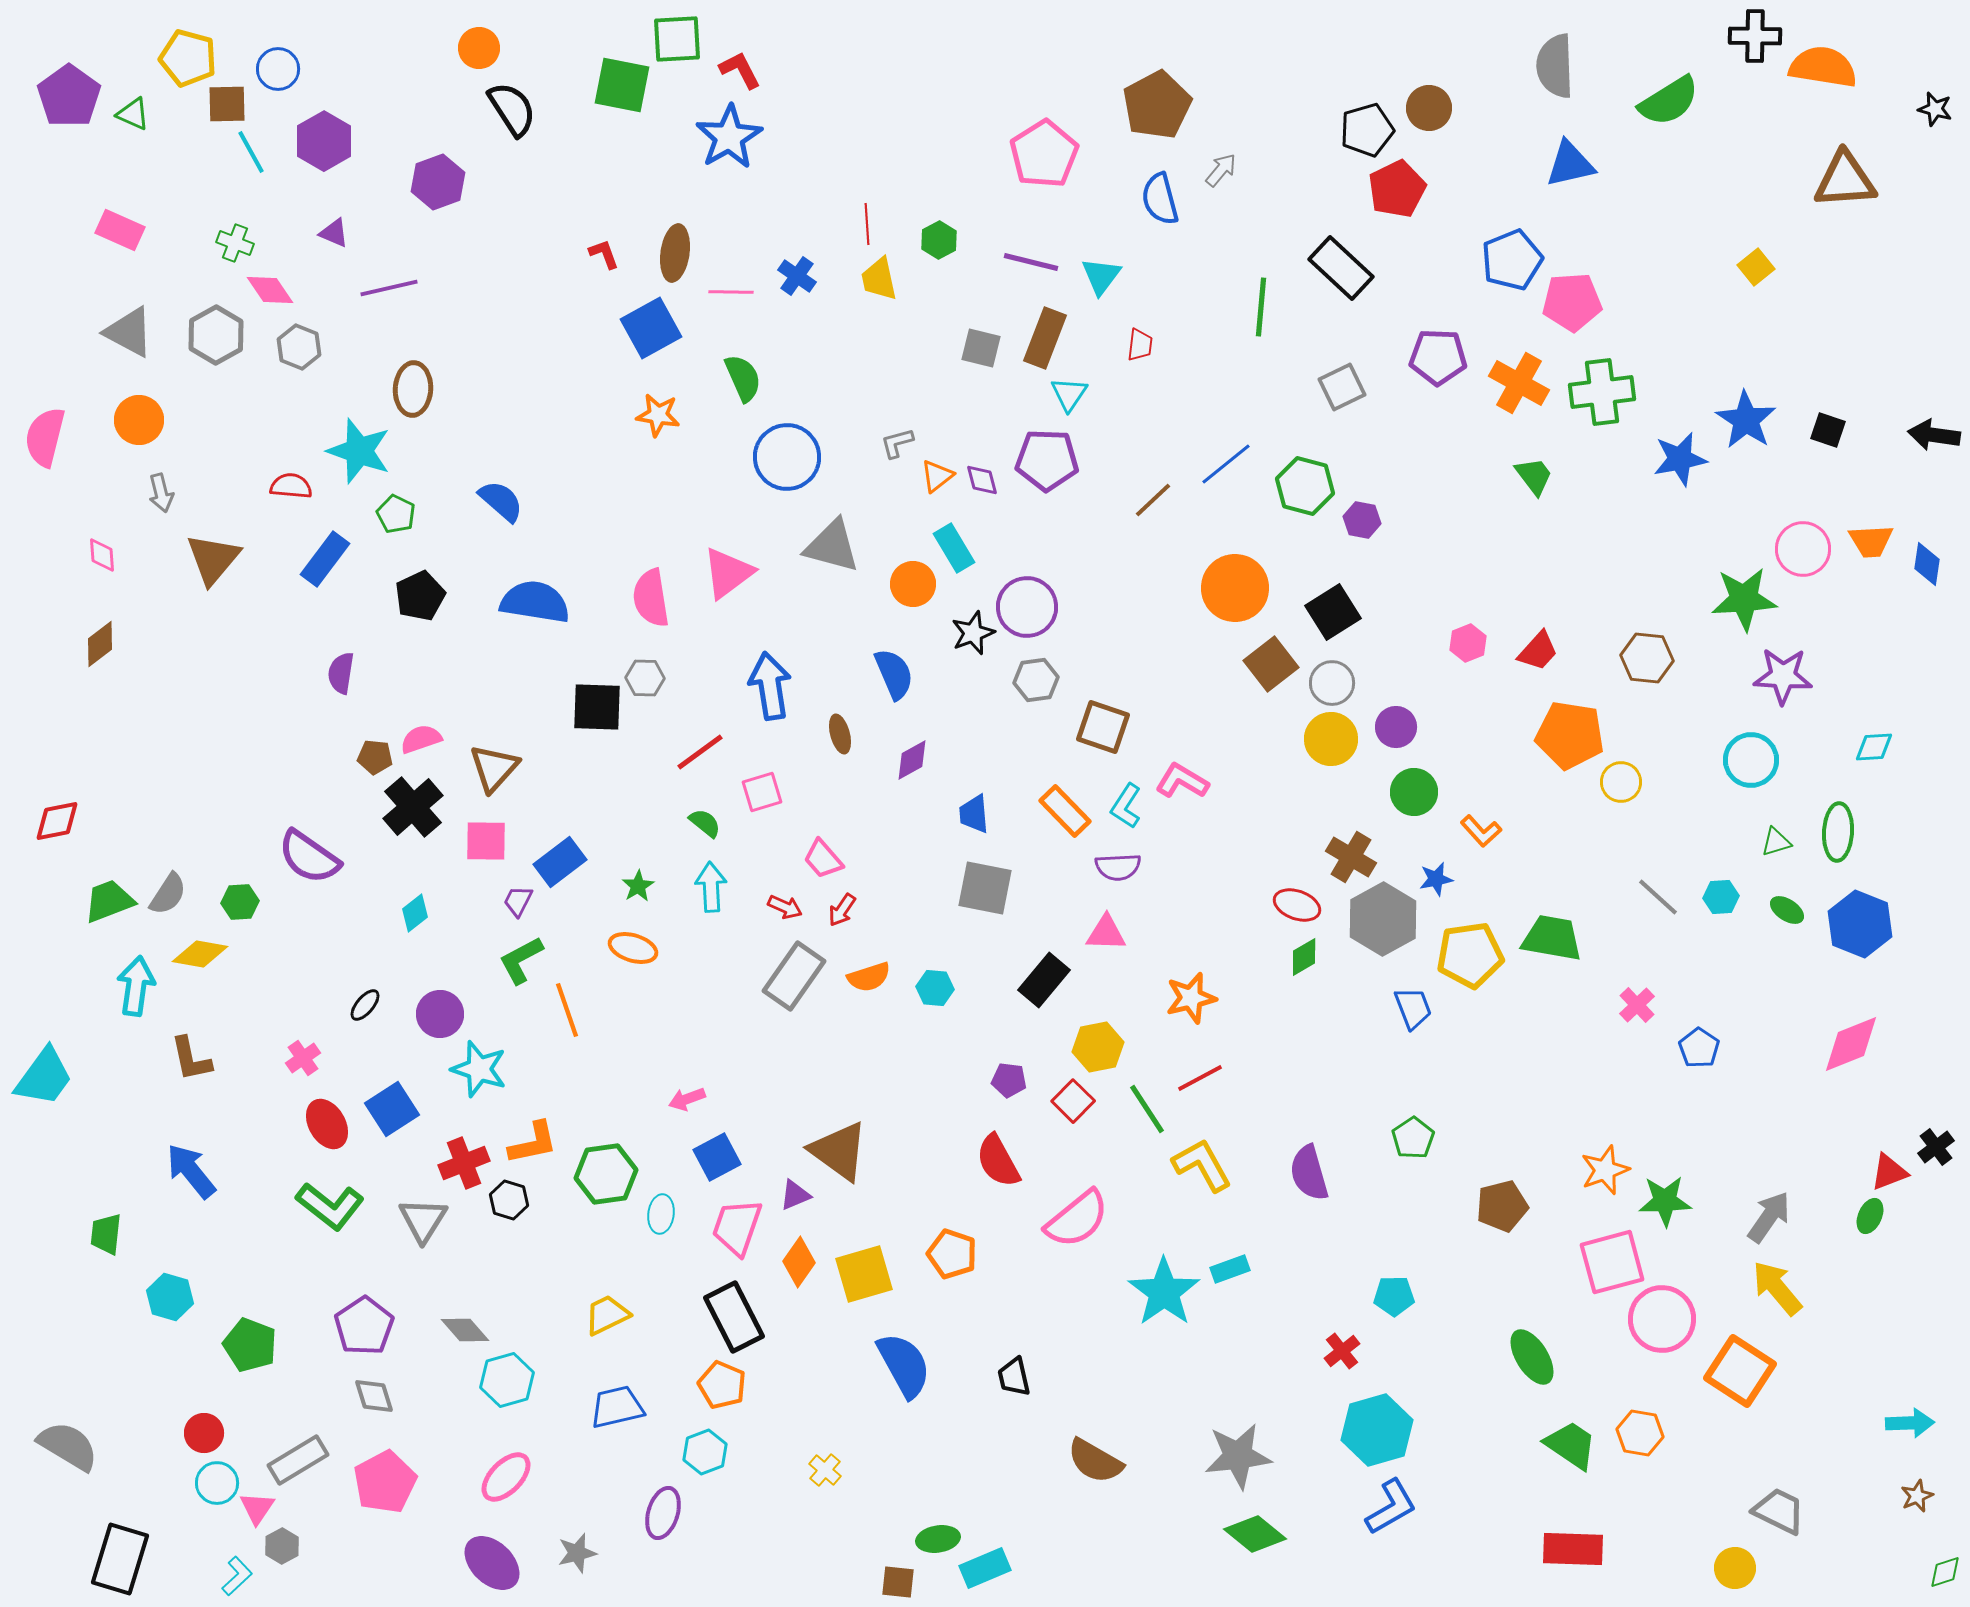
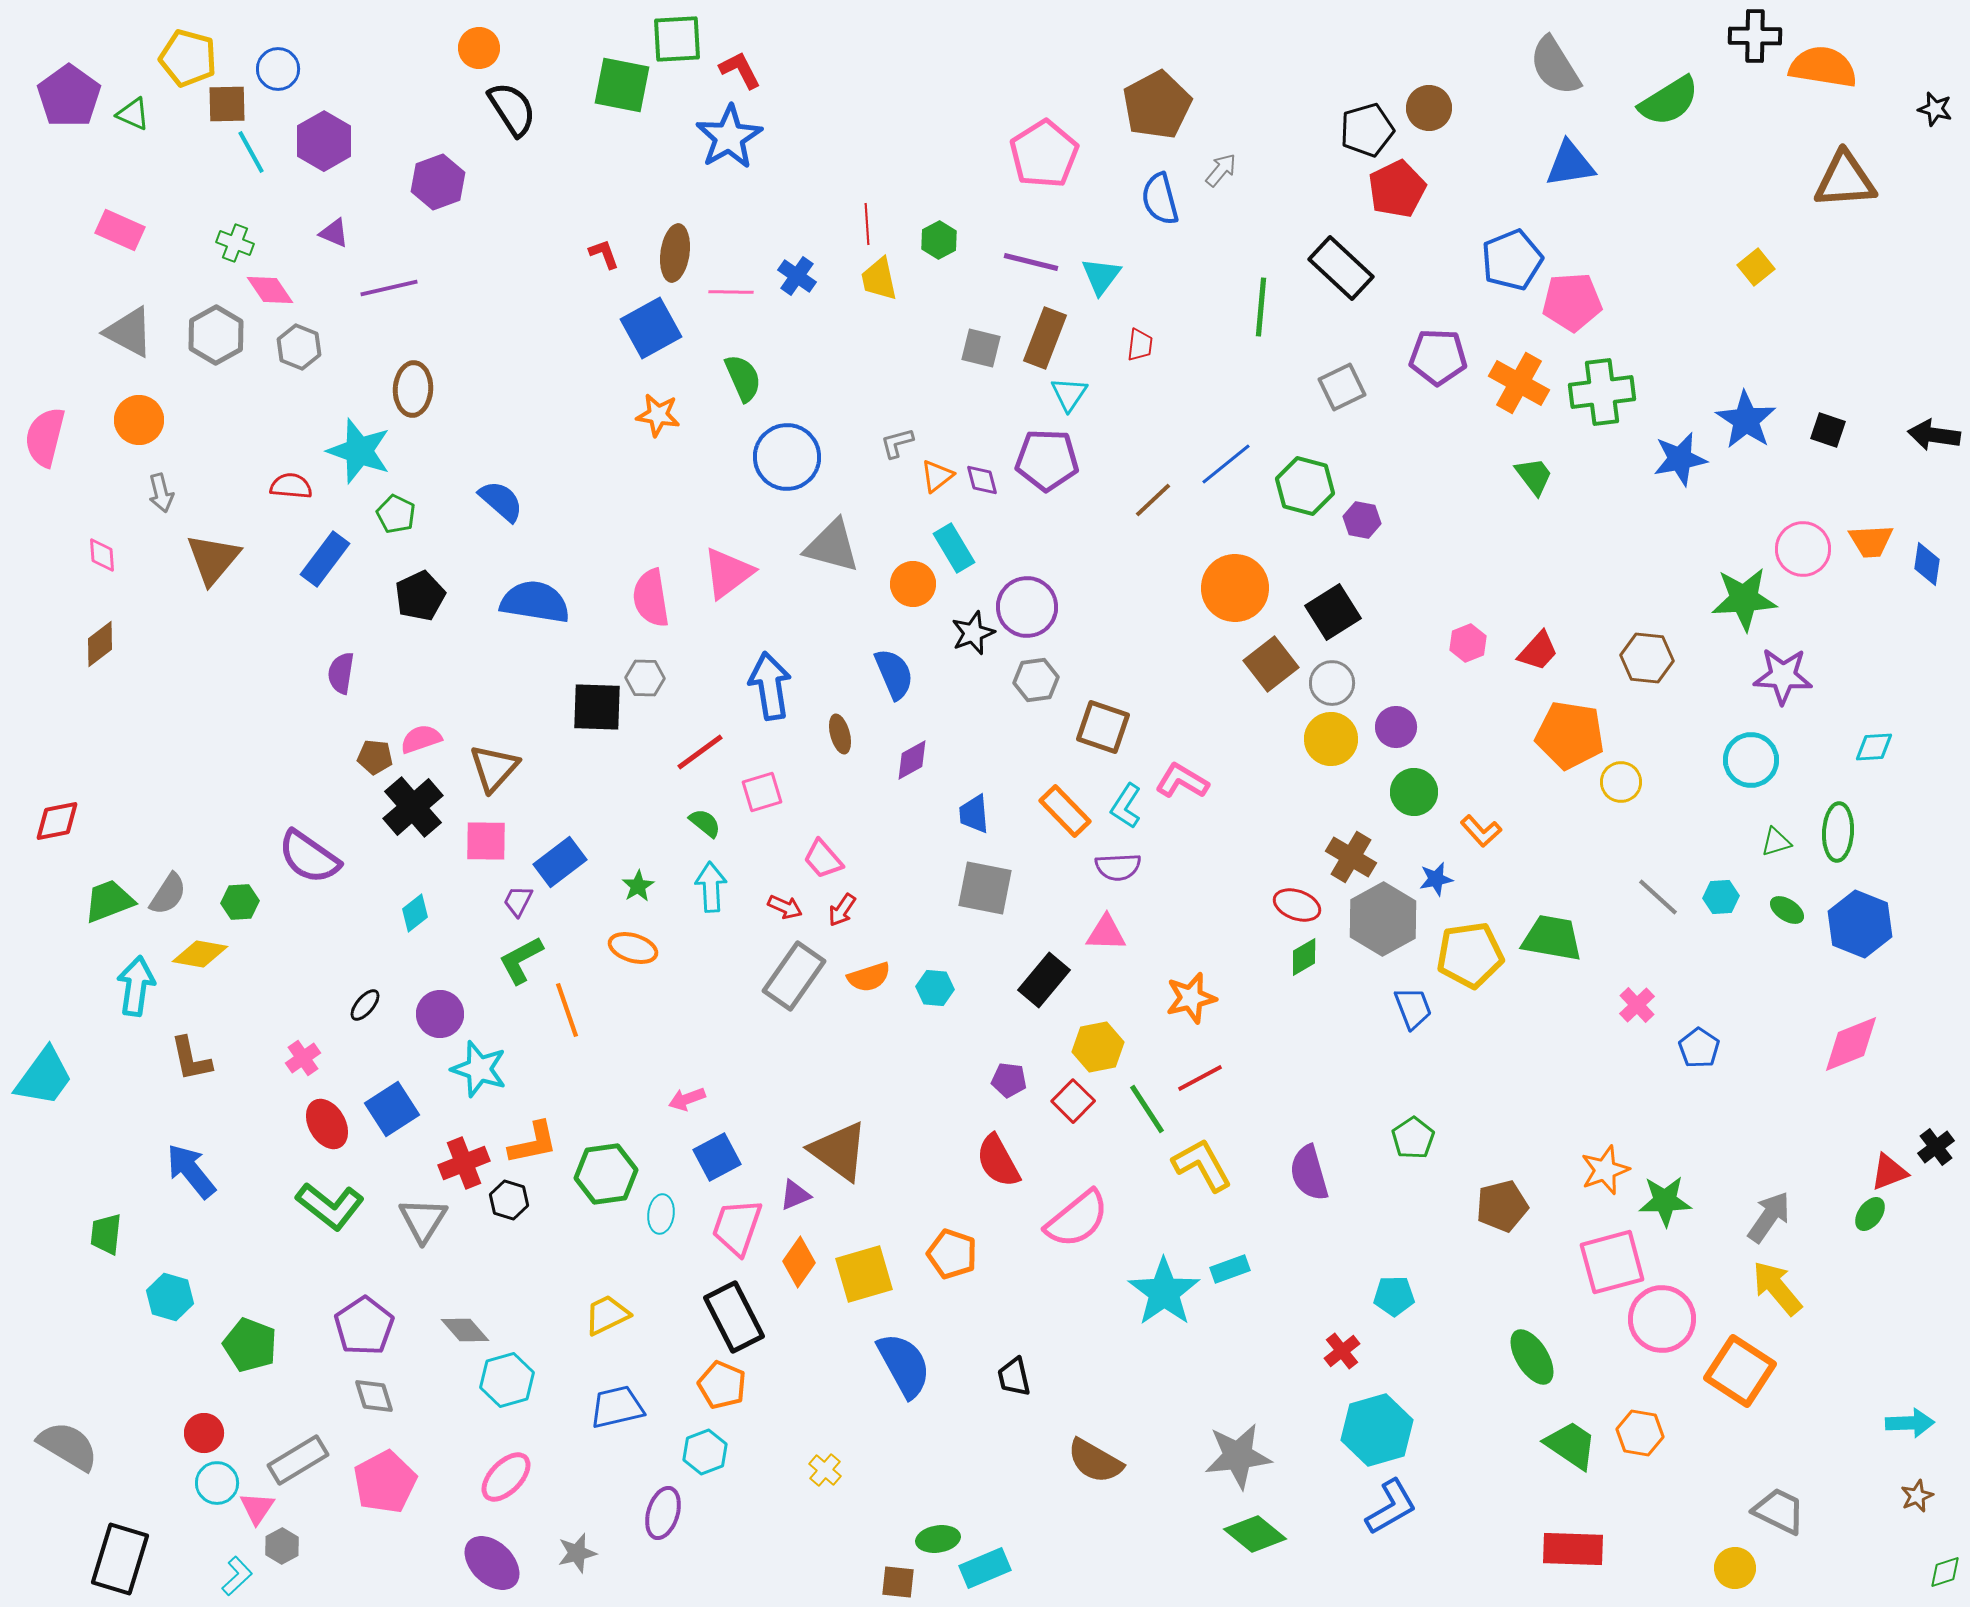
gray semicircle at (1555, 66): rotated 30 degrees counterclockwise
blue triangle at (1570, 164): rotated 4 degrees clockwise
green ellipse at (1870, 1216): moved 2 px up; rotated 12 degrees clockwise
